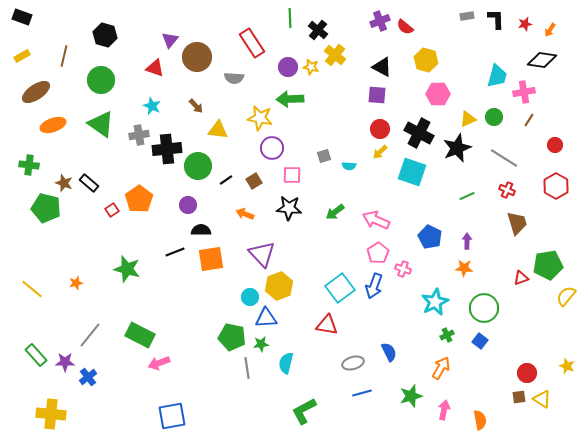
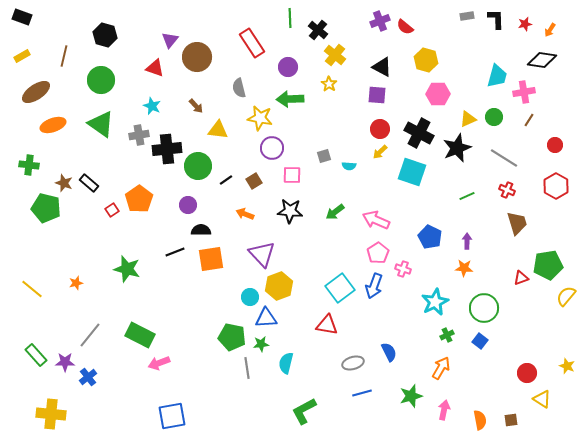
yellow star at (311, 67): moved 18 px right, 17 px down; rotated 21 degrees clockwise
gray semicircle at (234, 78): moved 5 px right, 10 px down; rotated 72 degrees clockwise
black star at (289, 208): moved 1 px right, 3 px down
brown square at (519, 397): moved 8 px left, 23 px down
